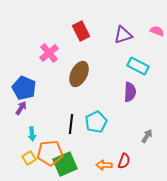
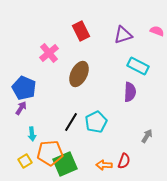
black line: moved 2 px up; rotated 24 degrees clockwise
yellow square: moved 4 px left, 3 px down
